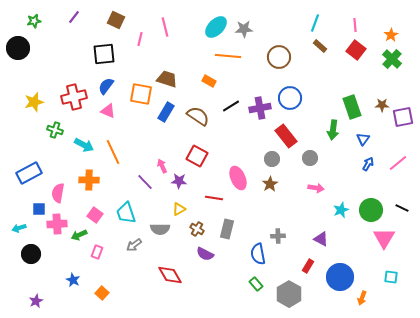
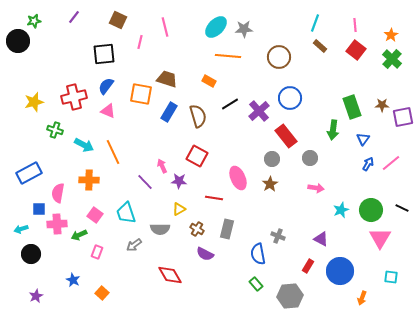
brown square at (116, 20): moved 2 px right
pink line at (140, 39): moved 3 px down
black circle at (18, 48): moved 7 px up
black line at (231, 106): moved 1 px left, 2 px up
purple cross at (260, 108): moved 1 px left, 3 px down; rotated 30 degrees counterclockwise
blue rectangle at (166, 112): moved 3 px right
brown semicircle at (198, 116): rotated 40 degrees clockwise
pink line at (398, 163): moved 7 px left
cyan arrow at (19, 228): moved 2 px right, 1 px down
gray cross at (278, 236): rotated 24 degrees clockwise
pink triangle at (384, 238): moved 4 px left
blue circle at (340, 277): moved 6 px up
gray hexagon at (289, 294): moved 1 px right, 2 px down; rotated 25 degrees clockwise
purple star at (36, 301): moved 5 px up
